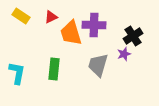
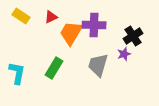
orange trapezoid: rotated 48 degrees clockwise
green rectangle: moved 1 px up; rotated 25 degrees clockwise
